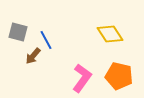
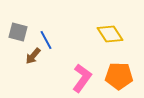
orange pentagon: rotated 12 degrees counterclockwise
